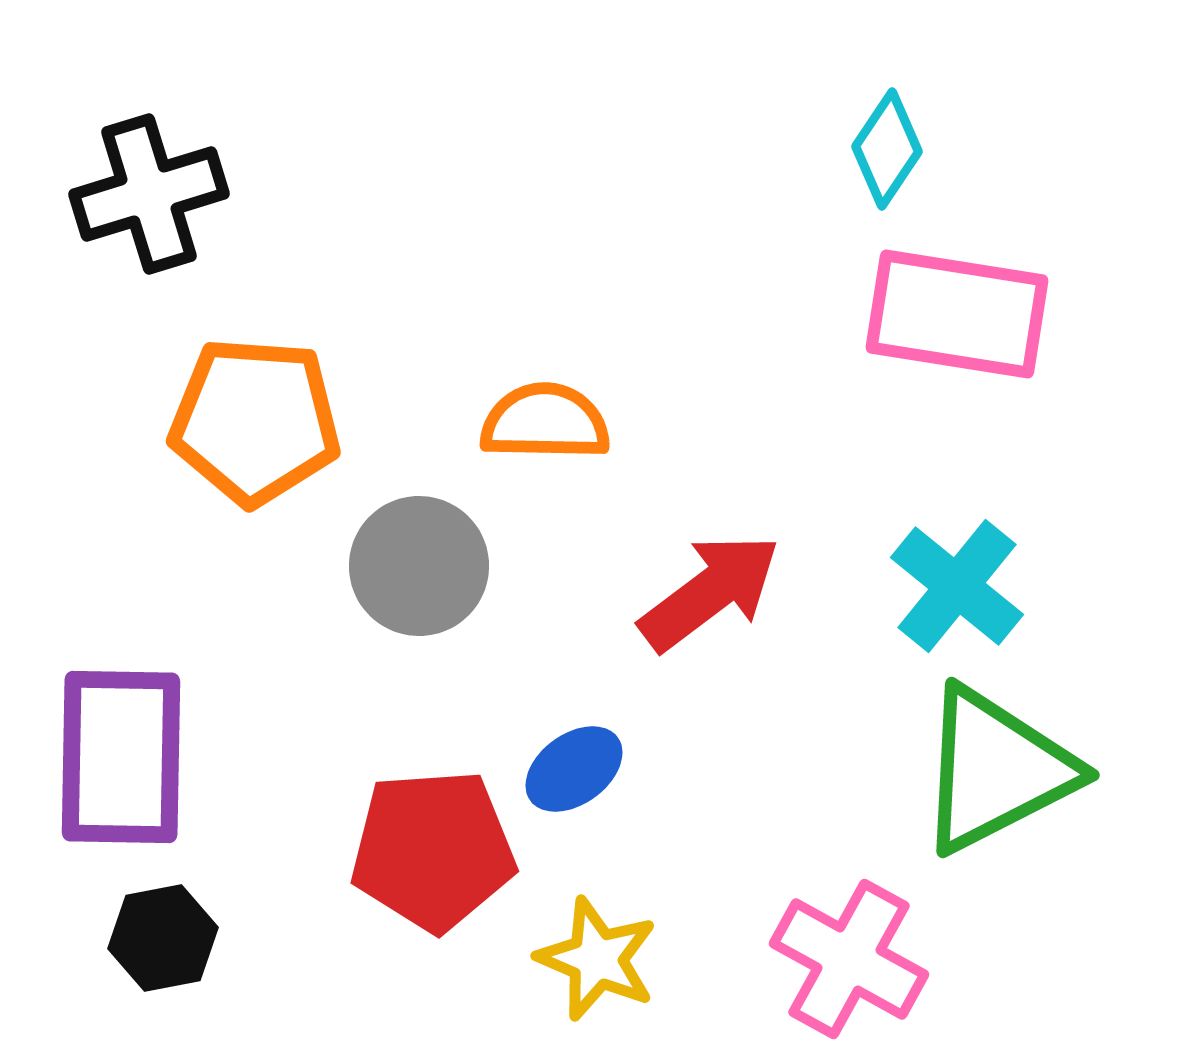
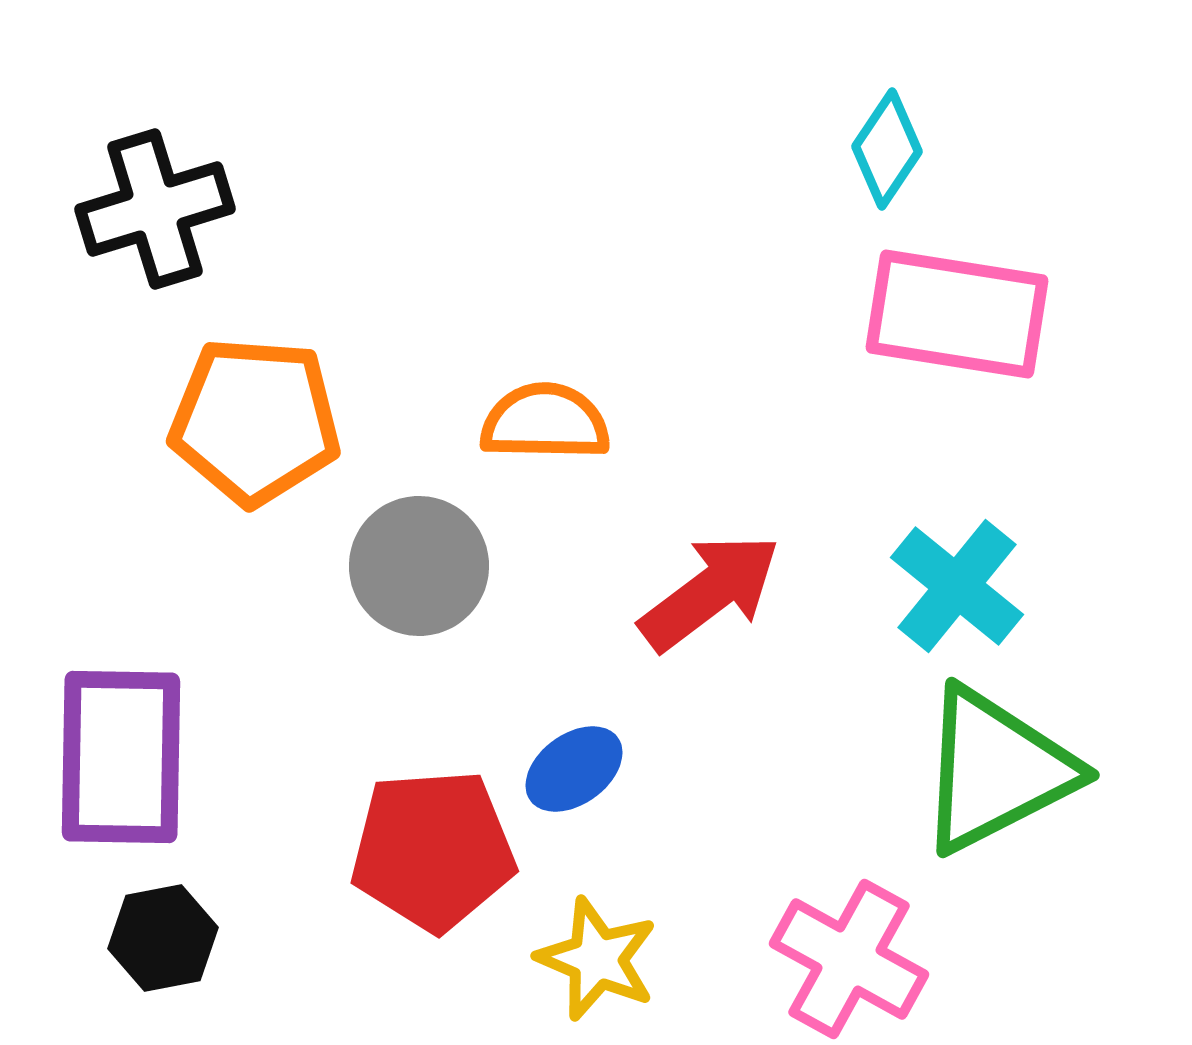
black cross: moved 6 px right, 15 px down
